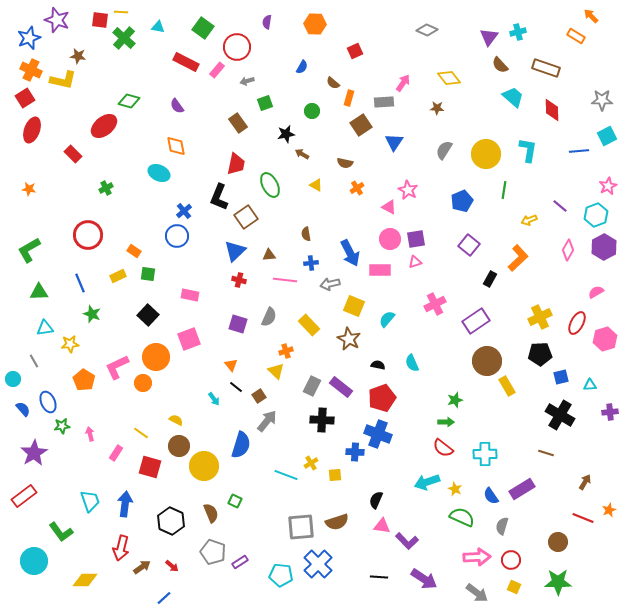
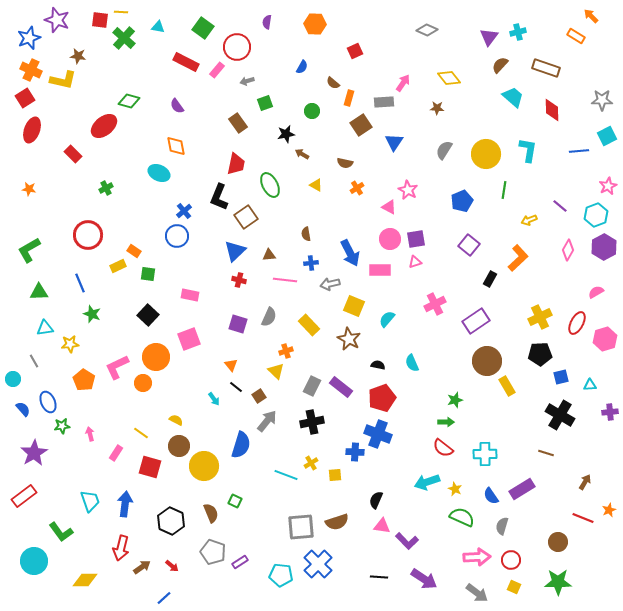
brown semicircle at (500, 65): rotated 84 degrees clockwise
yellow rectangle at (118, 276): moved 10 px up
black cross at (322, 420): moved 10 px left, 2 px down; rotated 15 degrees counterclockwise
